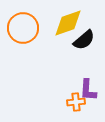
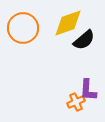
orange cross: rotated 18 degrees counterclockwise
